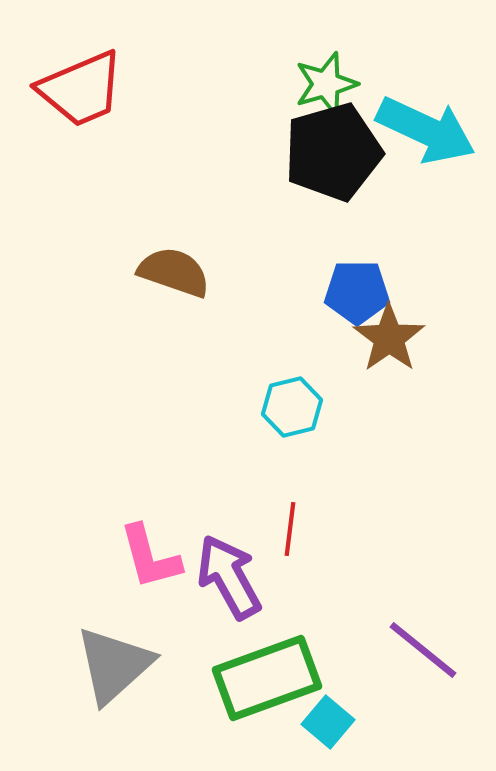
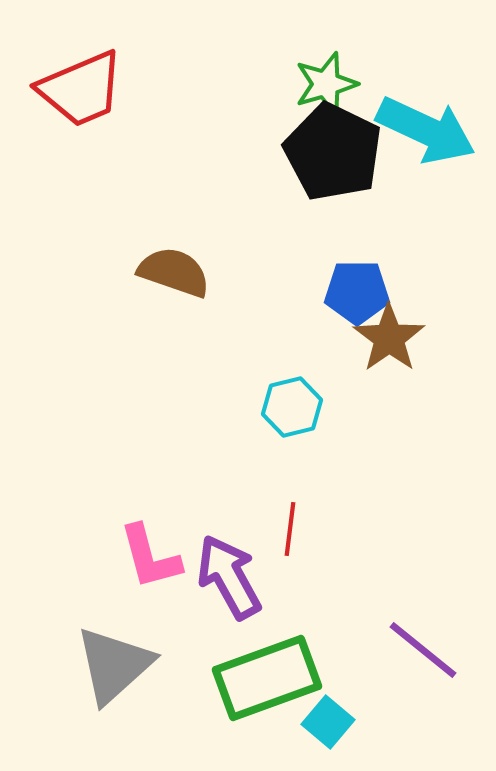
black pentagon: rotated 30 degrees counterclockwise
